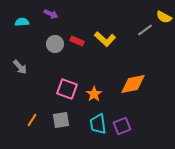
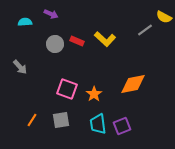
cyan semicircle: moved 3 px right
